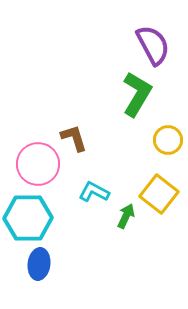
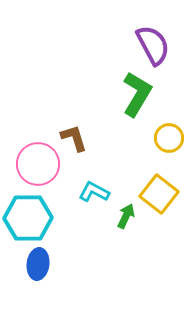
yellow circle: moved 1 px right, 2 px up
blue ellipse: moved 1 px left
